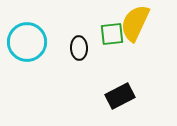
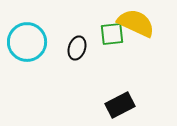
yellow semicircle: moved 1 px right; rotated 90 degrees clockwise
black ellipse: moved 2 px left; rotated 20 degrees clockwise
black rectangle: moved 9 px down
